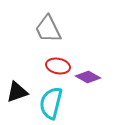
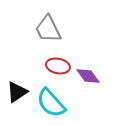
purple diamond: moved 1 px up; rotated 25 degrees clockwise
black triangle: rotated 15 degrees counterclockwise
cyan semicircle: rotated 56 degrees counterclockwise
